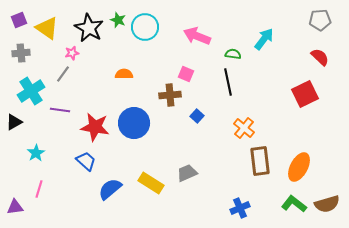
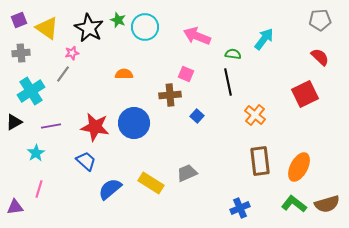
purple line: moved 9 px left, 16 px down; rotated 18 degrees counterclockwise
orange cross: moved 11 px right, 13 px up
